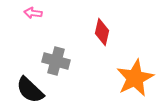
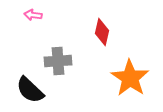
pink arrow: moved 2 px down
gray cross: moved 2 px right; rotated 20 degrees counterclockwise
orange star: moved 5 px left; rotated 12 degrees counterclockwise
